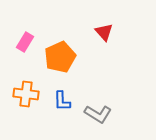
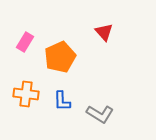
gray L-shape: moved 2 px right
